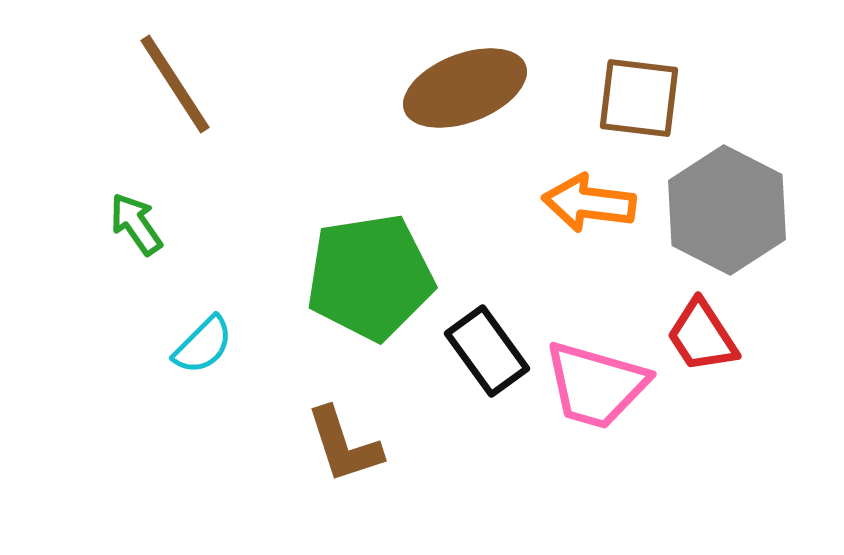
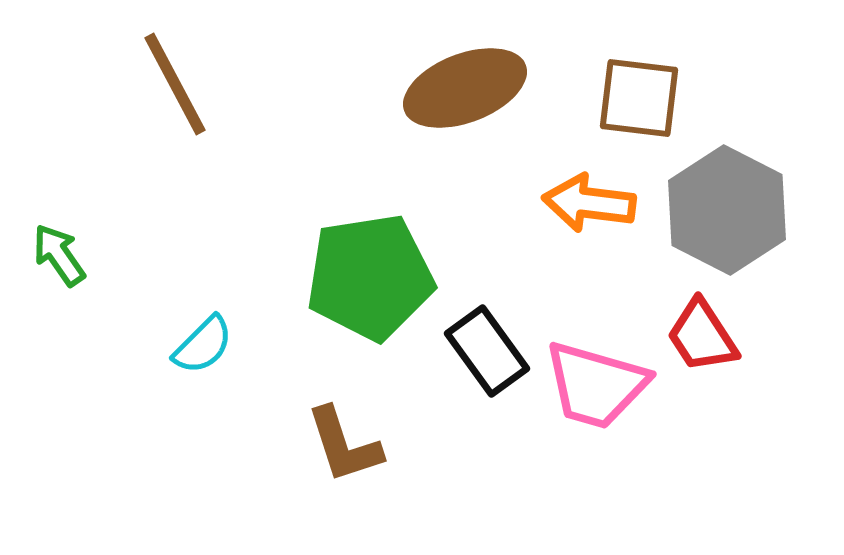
brown line: rotated 5 degrees clockwise
green arrow: moved 77 px left, 31 px down
